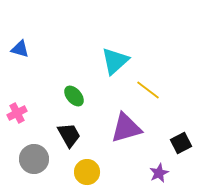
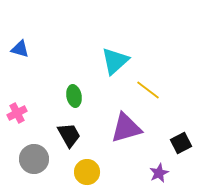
green ellipse: rotated 30 degrees clockwise
